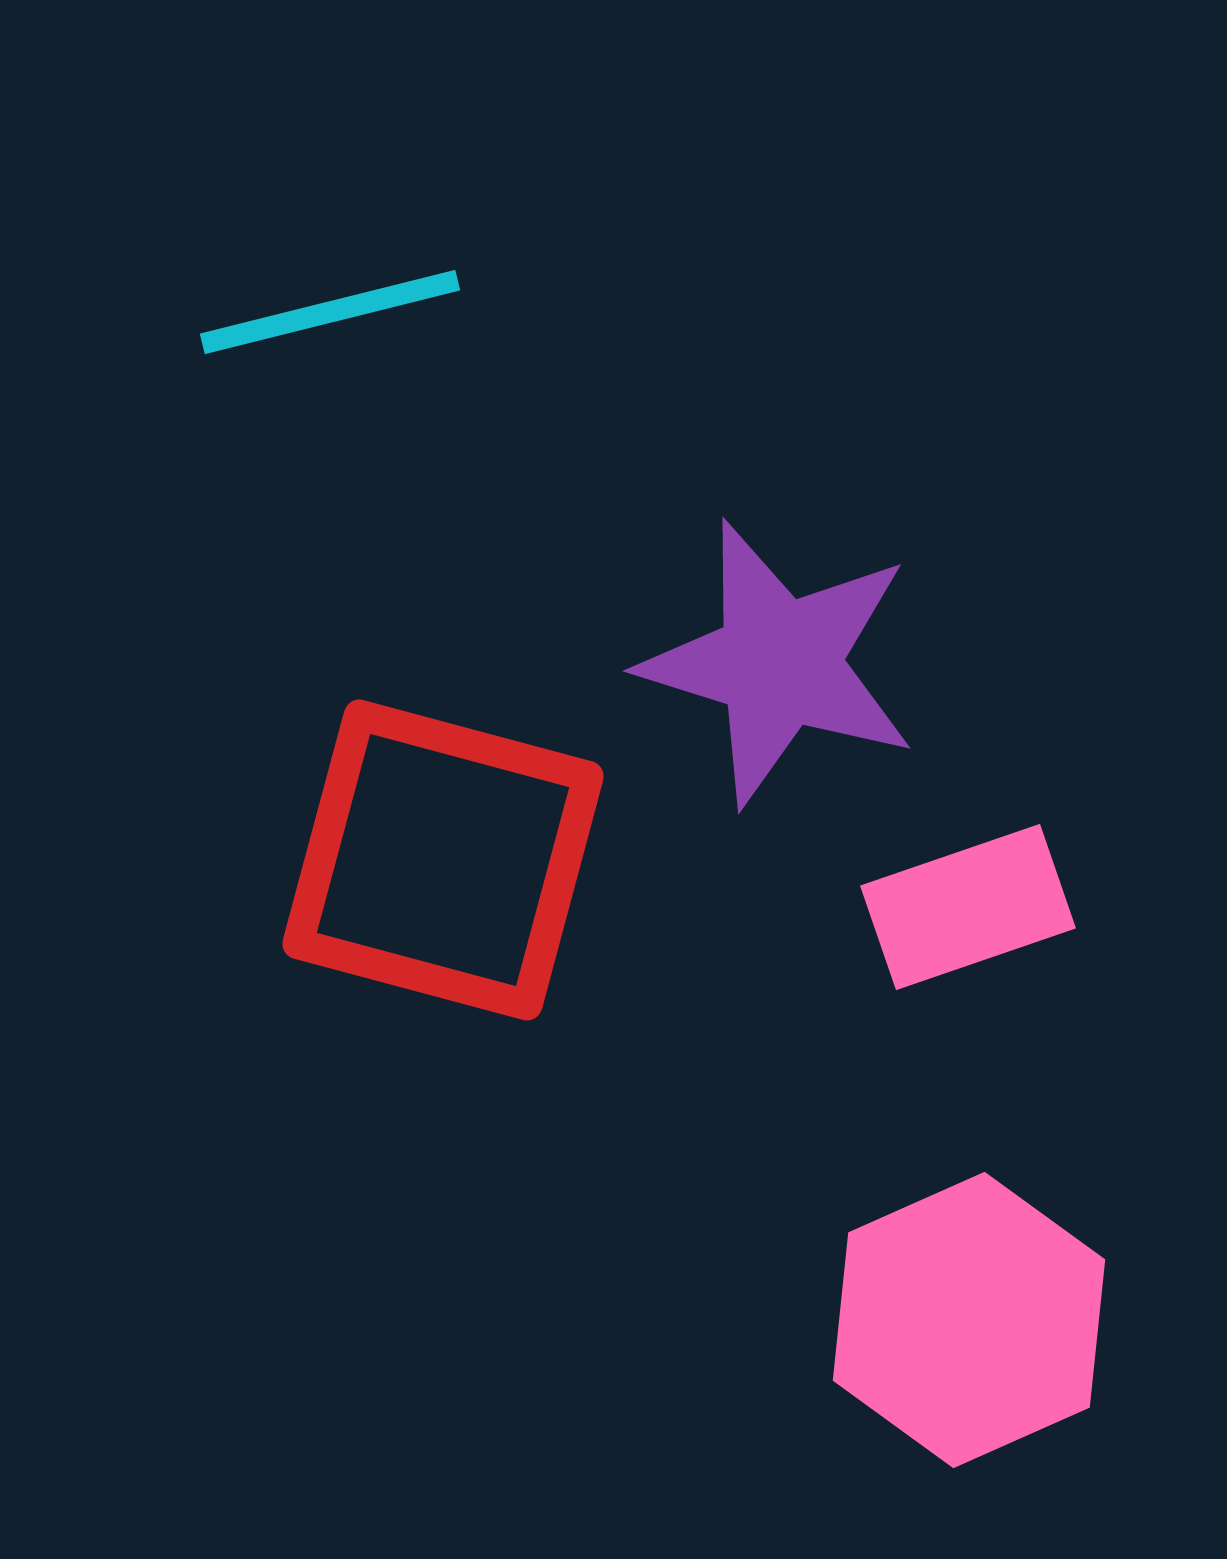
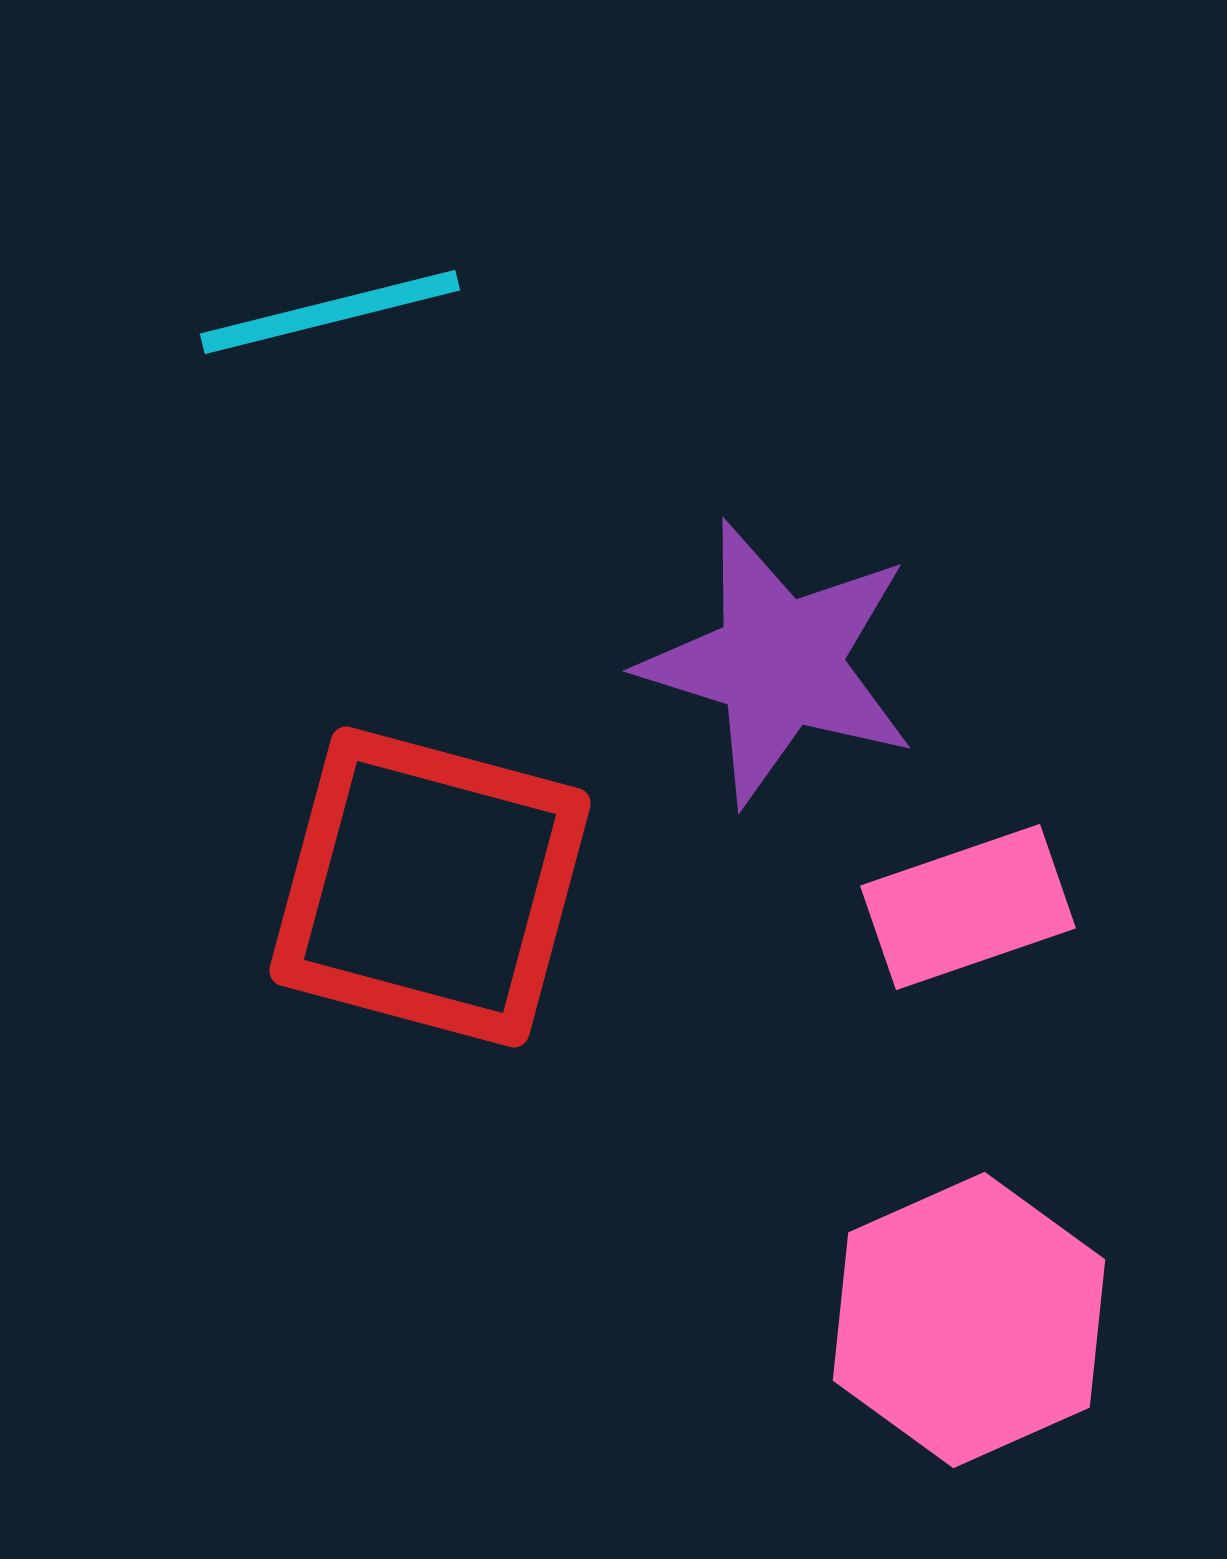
red square: moved 13 px left, 27 px down
